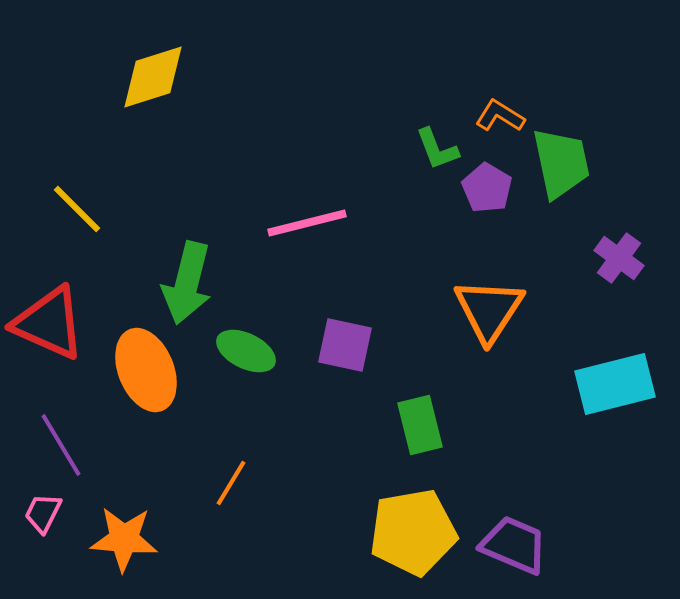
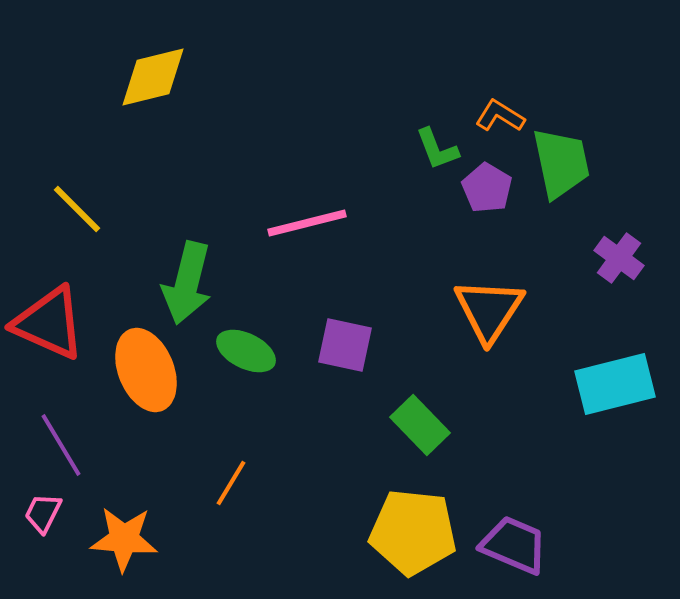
yellow diamond: rotated 4 degrees clockwise
green rectangle: rotated 30 degrees counterclockwise
yellow pentagon: rotated 16 degrees clockwise
